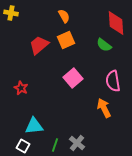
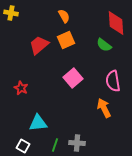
cyan triangle: moved 4 px right, 3 px up
gray cross: rotated 35 degrees counterclockwise
